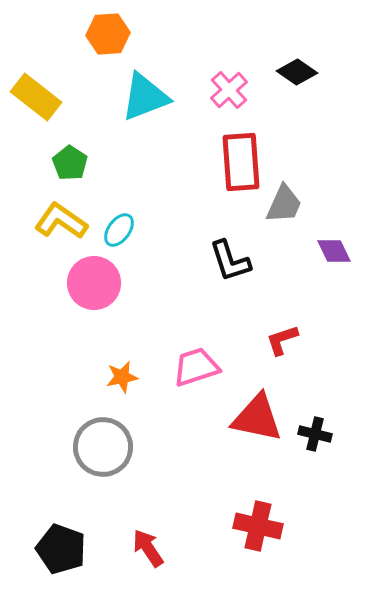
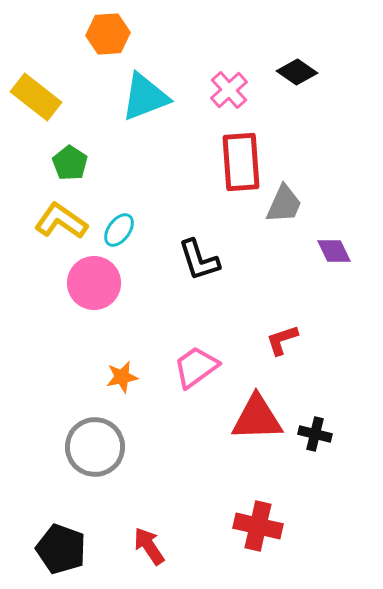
black L-shape: moved 31 px left, 1 px up
pink trapezoid: rotated 18 degrees counterclockwise
red triangle: rotated 14 degrees counterclockwise
gray circle: moved 8 px left
red arrow: moved 1 px right, 2 px up
